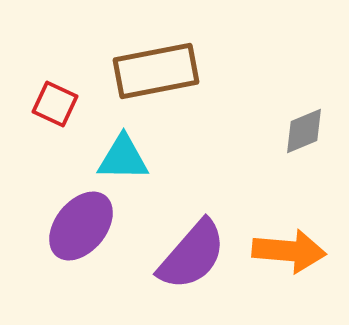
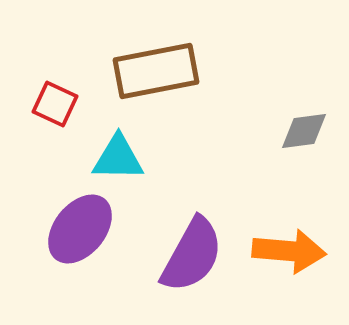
gray diamond: rotated 15 degrees clockwise
cyan triangle: moved 5 px left
purple ellipse: moved 1 px left, 3 px down
purple semicircle: rotated 12 degrees counterclockwise
